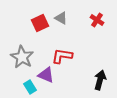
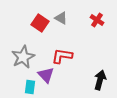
red square: rotated 30 degrees counterclockwise
gray star: moved 1 px right; rotated 15 degrees clockwise
purple triangle: rotated 24 degrees clockwise
cyan rectangle: rotated 40 degrees clockwise
